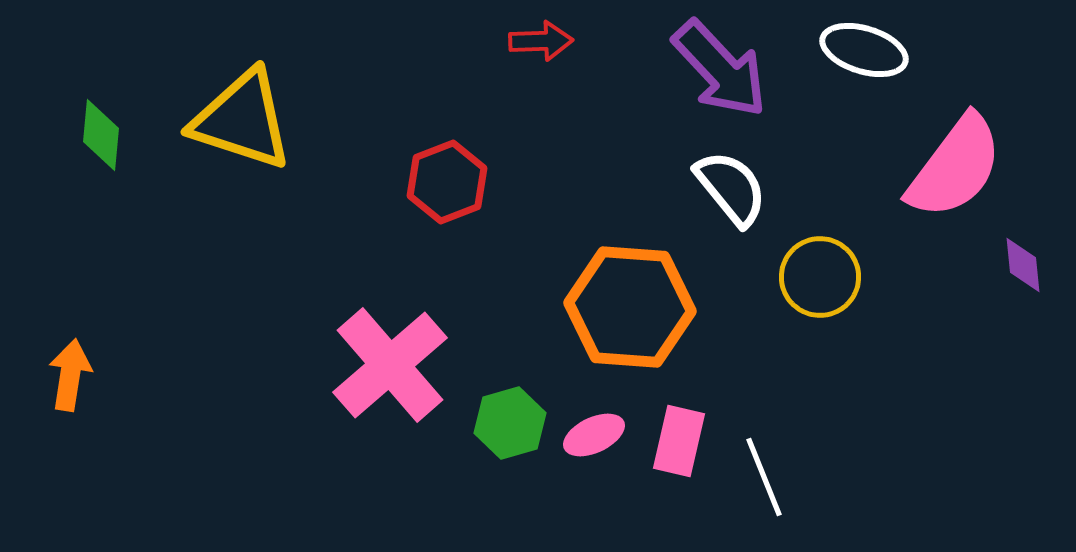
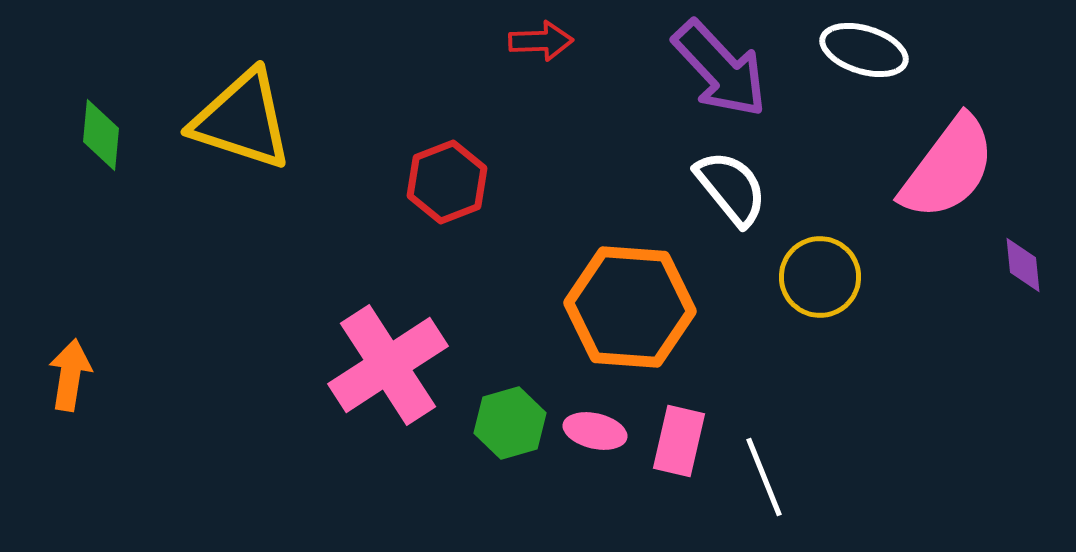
pink semicircle: moved 7 px left, 1 px down
pink cross: moved 2 px left; rotated 8 degrees clockwise
pink ellipse: moved 1 px right, 4 px up; rotated 38 degrees clockwise
